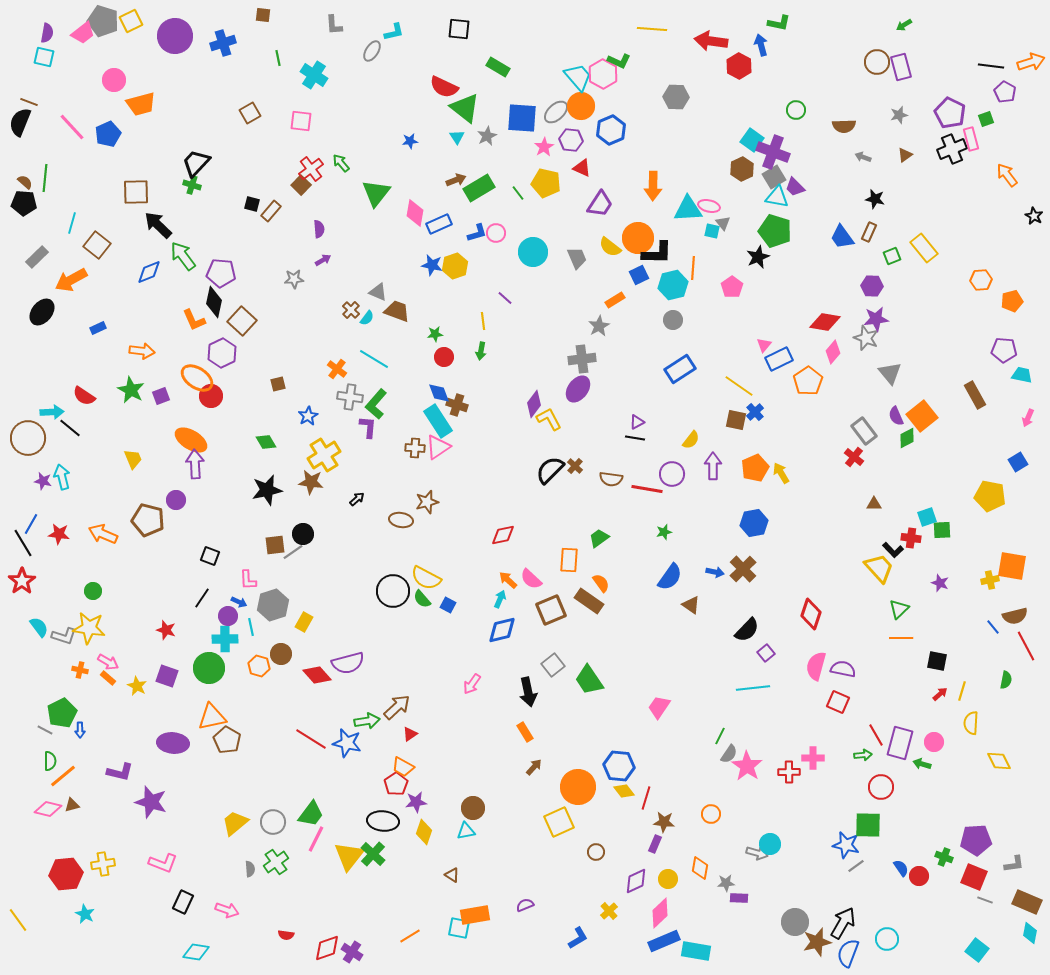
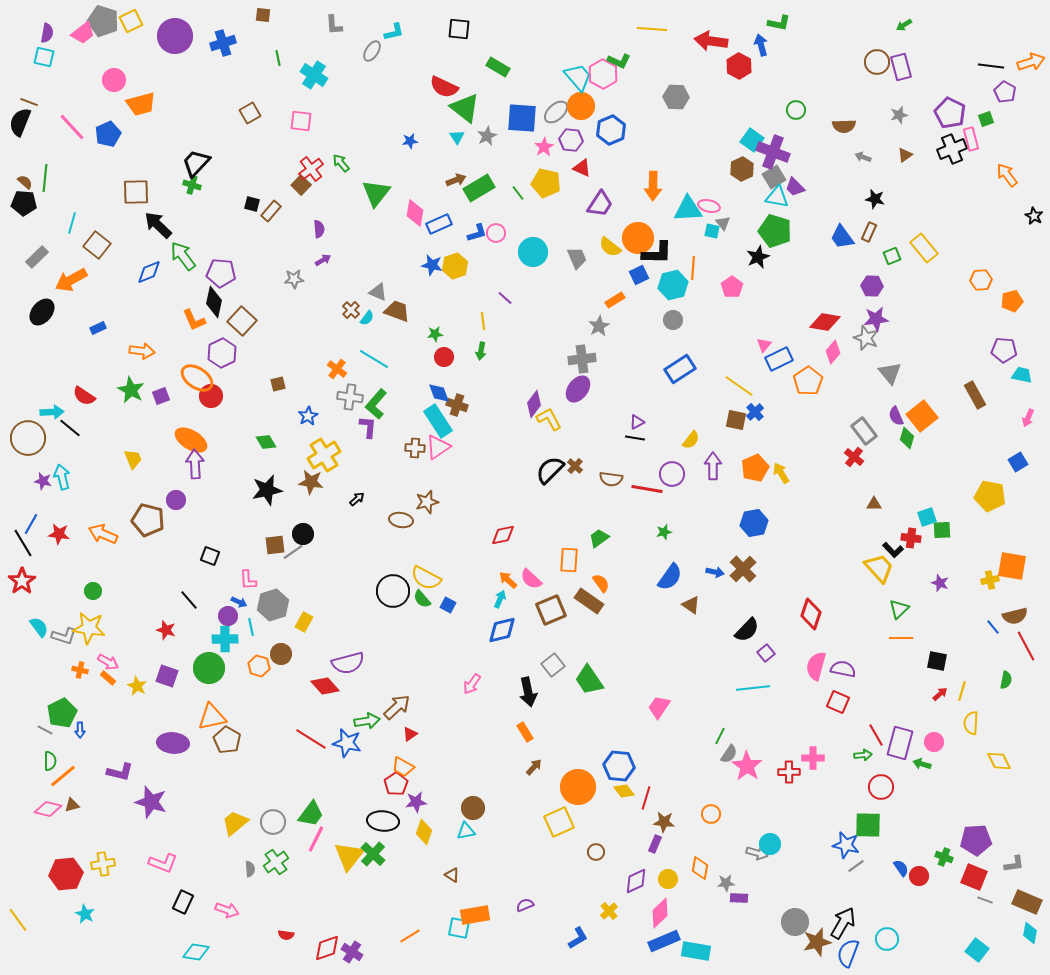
green diamond at (907, 438): rotated 45 degrees counterclockwise
black line at (202, 598): moved 13 px left, 2 px down; rotated 75 degrees counterclockwise
red diamond at (317, 675): moved 8 px right, 11 px down
